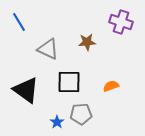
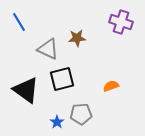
brown star: moved 10 px left, 4 px up
black square: moved 7 px left, 3 px up; rotated 15 degrees counterclockwise
